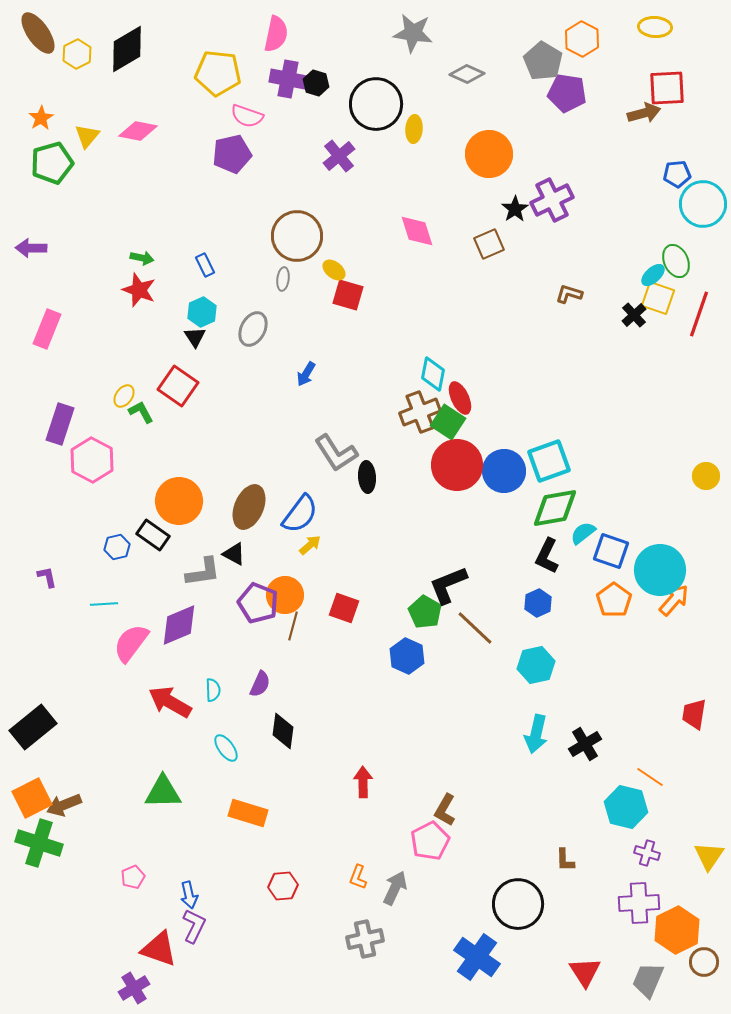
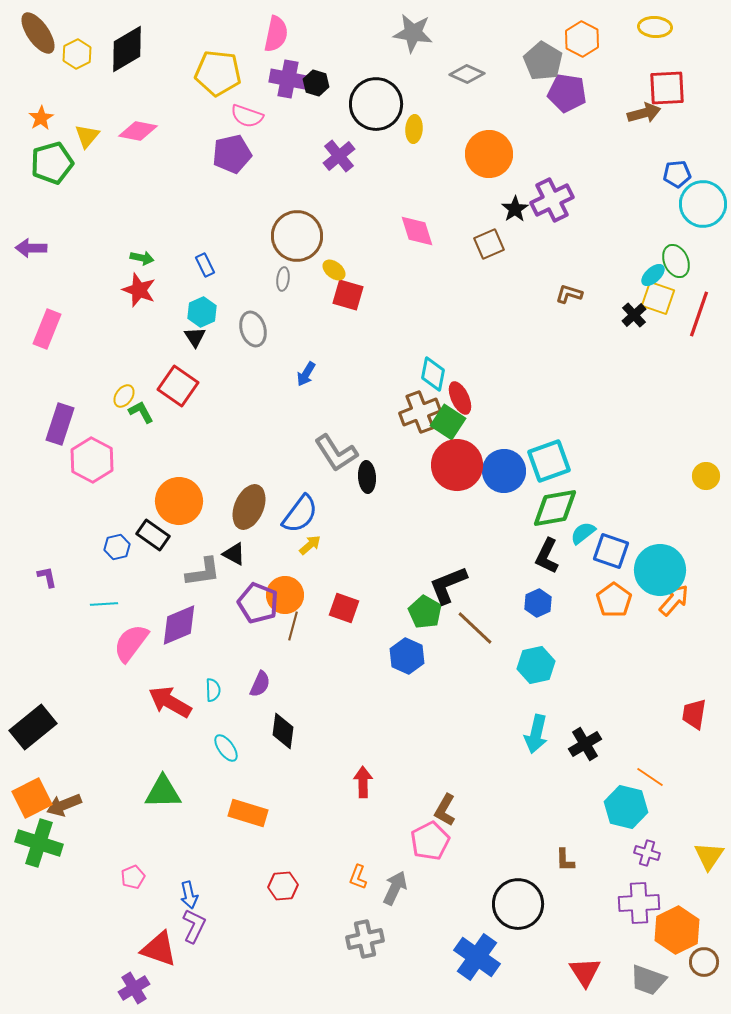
gray ellipse at (253, 329): rotated 44 degrees counterclockwise
gray trapezoid at (648, 980): rotated 93 degrees counterclockwise
